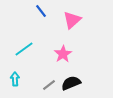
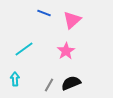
blue line: moved 3 px right, 2 px down; rotated 32 degrees counterclockwise
pink star: moved 3 px right, 3 px up
gray line: rotated 24 degrees counterclockwise
